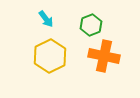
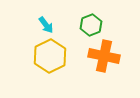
cyan arrow: moved 6 px down
